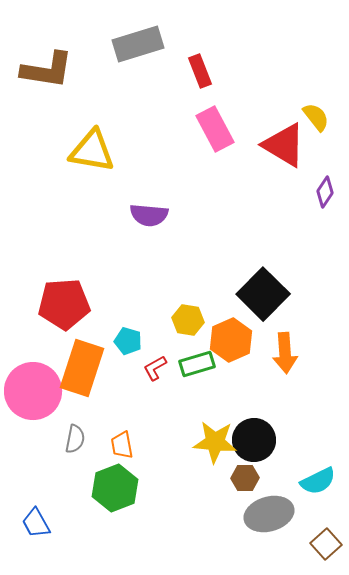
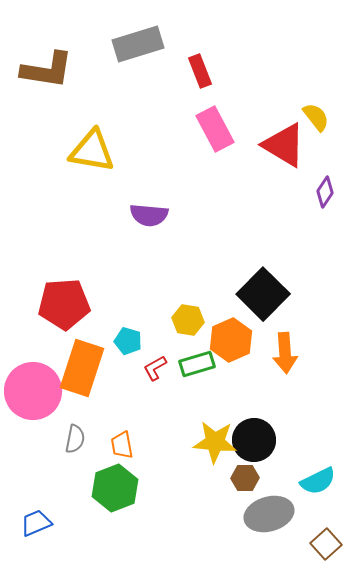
blue trapezoid: rotated 96 degrees clockwise
